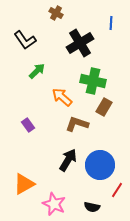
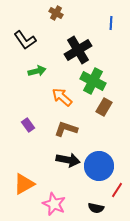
black cross: moved 2 px left, 7 px down
green arrow: rotated 30 degrees clockwise
green cross: rotated 15 degrees clockwise
brown L-shape: moved 11 px left, 5 px down
black arrow: rotated 70 degrees clockwise
blue circle: moved 1 px left, 1 px down
black semicircle: moved 4 px right, 1 px down
